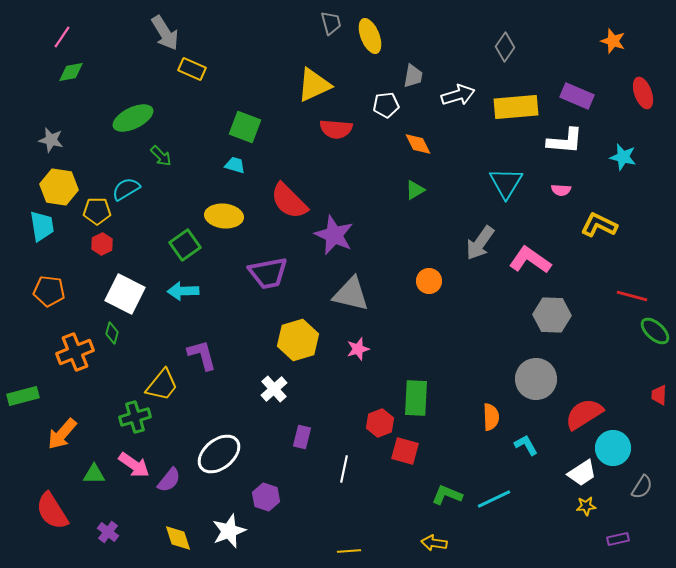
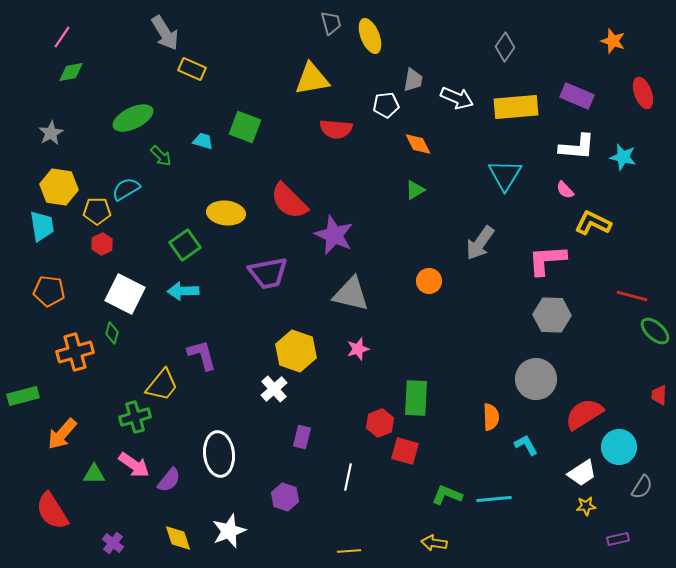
gray trapezoid at (413, 76): moved 4 px down
yellow triangle at (314, 85): moved 2 px left, 6 px up; rotated 15 degrees clockwise
white arrow at (458, 95): moved 1 px left, 3 px down; rotated 40 degrees clockwise
gray star at (51, 140): moved 7 px up; rotated 30 degrees clockwise
white L-shape at (565, 141): moved 12 px right, 6 px down
cyan trapezoid at (235, 165): moved 32 px left, 24 px up
cyan triangle at (506, 183): moved 1 px left, 8 px up
pink semicircle at (561, 190): moved 4 px right; rotated 42 degrees clockwise
yellow ellipse at (224, 216): moved 2 px right, 3 px up
yellow L-shape at (599, 225): moved 6 px left, 2 px up
pink L-shape at (530, 260): moved 17 px right; rotated 39 degrees counterclockwise
yellow hexagon at (298, 340): moved 2 px left, 11 px down; rotated 24 degrees counterclockwise
orange cross at (75, 352): rotated 6 degrees clockwise
cyan circle at (613, 448): moved 6 px right, 1 px up
white ellipse at (219, 454): rotated 57 degrees counterclockwise
white line at (344, 469): moved 4 px right, 8 px down
purple hexagon at (266, 497): moved 19 px right
cyan line at (494, 499): rotated 20 degrees clockwise
purple cross at (108, 532): moved 5 px right, 11 px down
